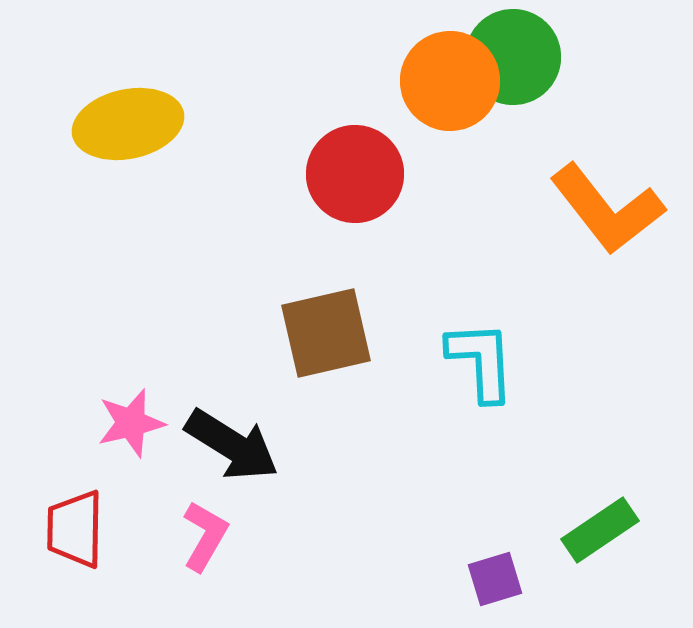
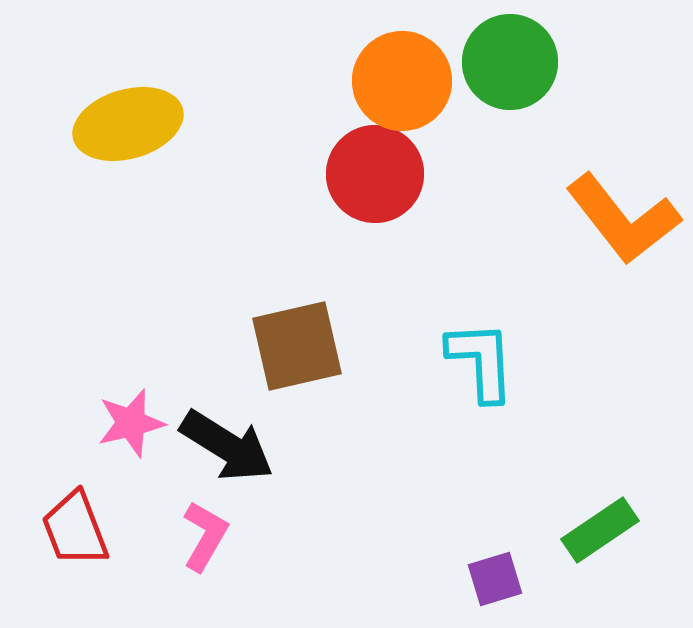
green circle: moved 3 px left, 5 px down
orange circle: moved 48 px left
yellow ellipse: rotated 4 degrees counterclockwise
red circle: moved 20 px right
orange L-shape: moved 16 px right, 10 px down
brown square: moved 29 px left, 13 px down
black arrow: moved 5 px left, 1 px down
red trapezoid: rotated 22 degrees counterclockwise
